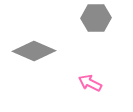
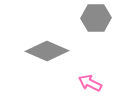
gray diamond: moved 13 px right
